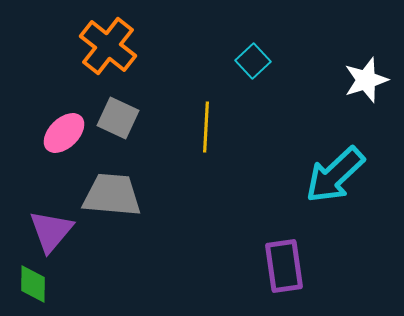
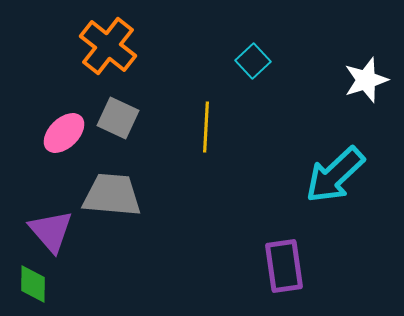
purple triangle: rotated 21 degrees counterclockwise
